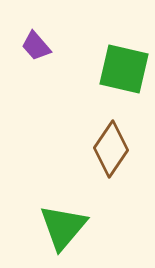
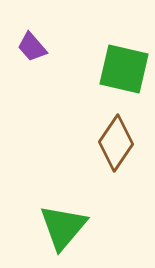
purple trapezoid: moved 4 px left, 1 px down
brown diamond: moved 5 px right, 6 px up
